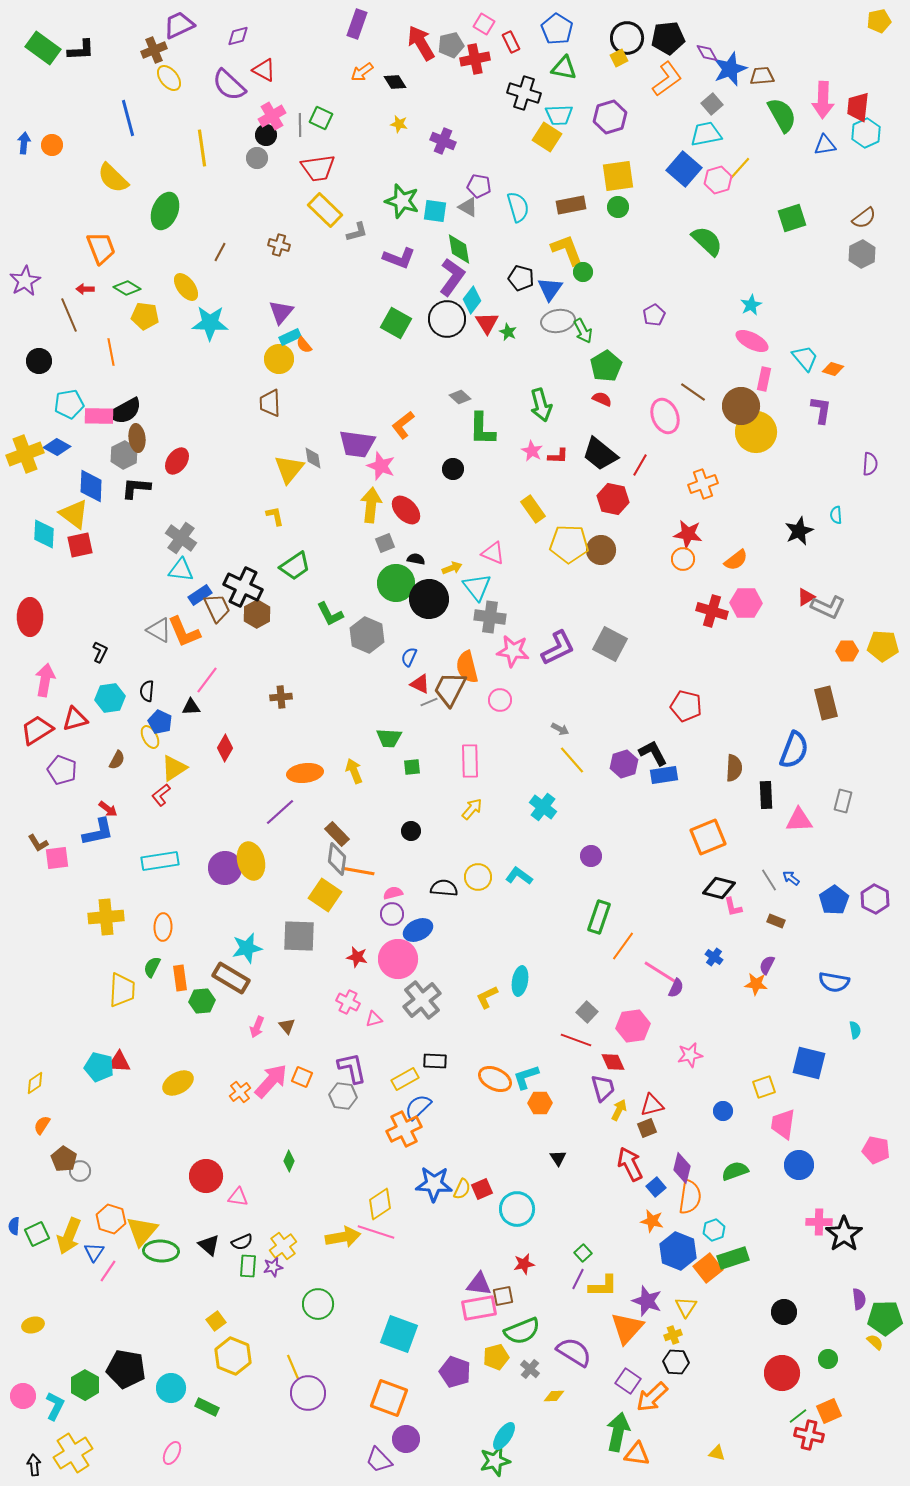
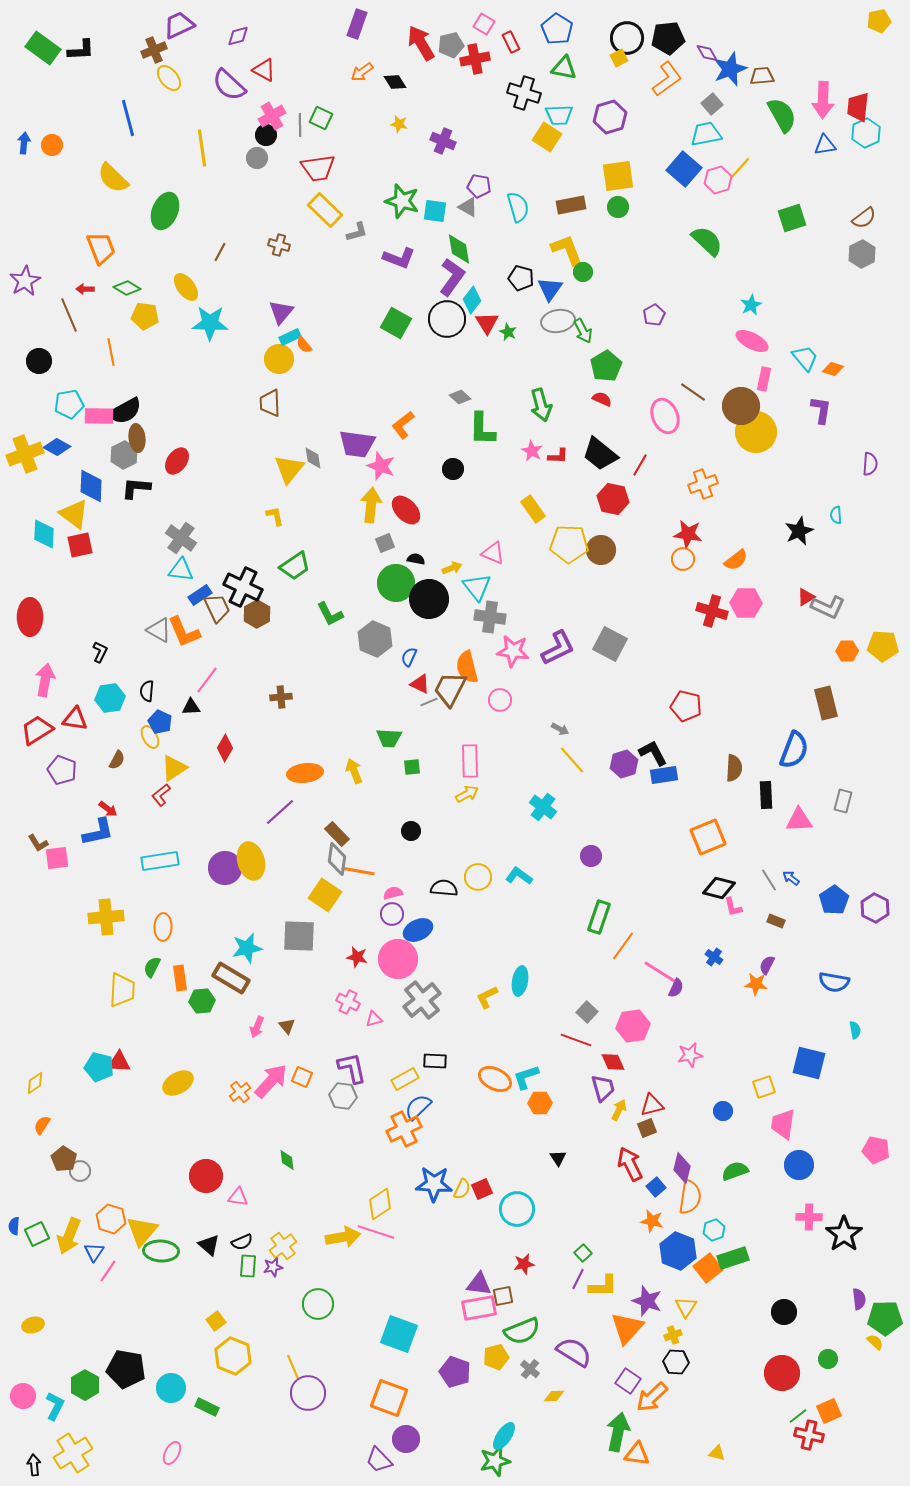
gray hexagon at (367, 635): moved 8 px right, 4 px down
red triangle at (75, 719): rotated 24 degrees clockwise
yellow arrow at (472, 809): moved 5 px left, 15 px up; rotated 20 degrees clockwise
purple hexagon at (875, 899): moved 9 px down
green diamond at (289, 1161): moved 2 px left, 1 px up; rotated 30 degrees counterclockwise
pink cross at (819, 1222): moved 10 px left, 5 px up
